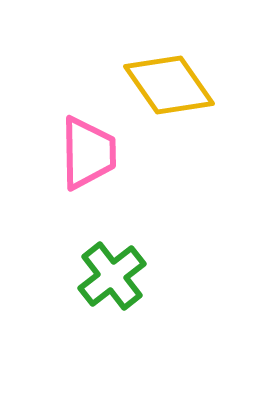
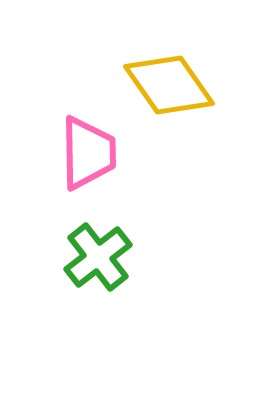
green cross: moved 14 px left, 19 px up
